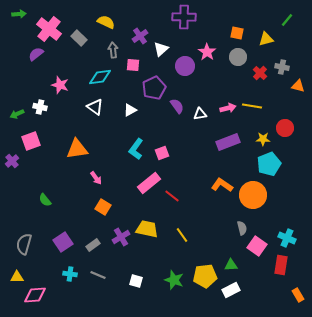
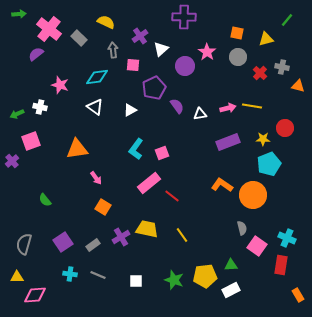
cyan diamond at (100, 77): moved 3 px left
white square at (136, 281): rotated 16 degrees counterclockwise
